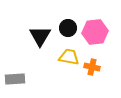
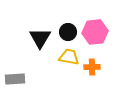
black circle: moved 4 px down
black triangle: moved 2 px down
orange cross: rotated 14 degrees counterclockwise
